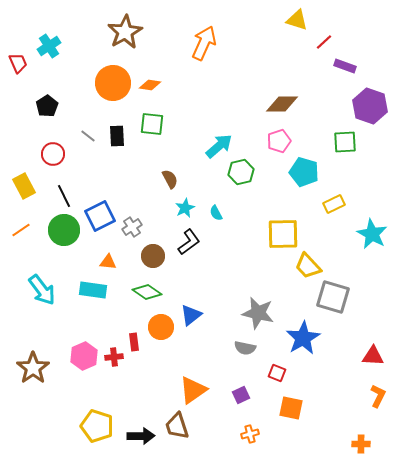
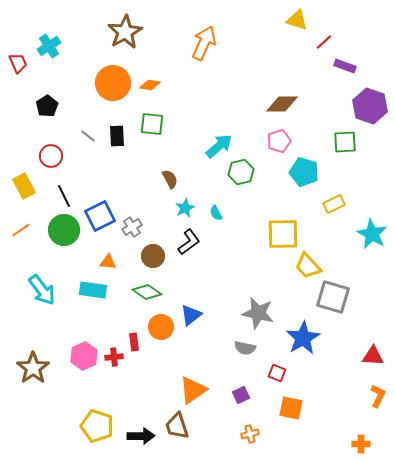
red circle at (53, 154): moved 2 px left, 2 px down
